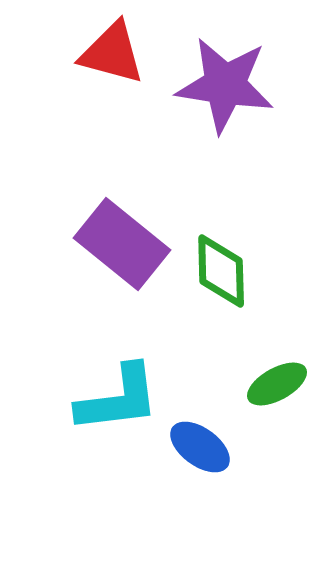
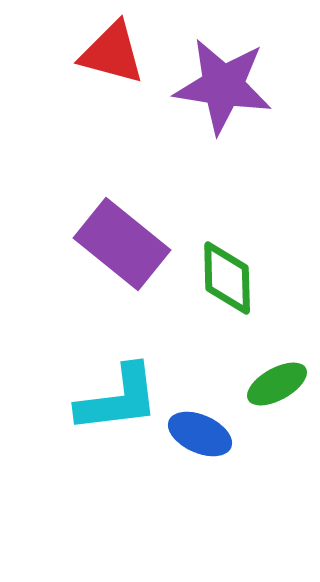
purple star: moved 2 px left, 1 px down
green diamond: moved 6 px right, 7 px down
blue ellipse: moved 13 px up; rotated 12 degrees counterclockwise
